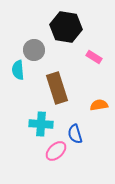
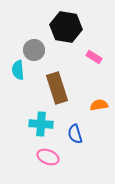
pink ellipse: moved 8 px left, 6 px down; rotated 65 degrees clockwise
